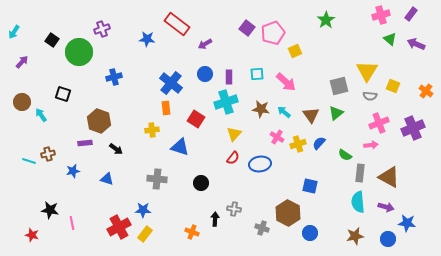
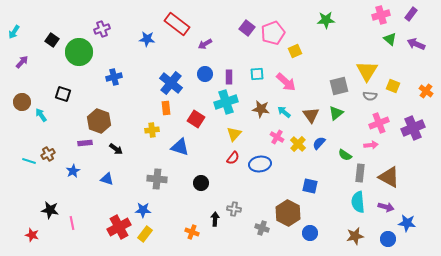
green star at (326, 20): rotated 30 degrees clockwise
yellow cross at (298, 144): rotated 28 degrees counterclockwise
brown cross at (48, 154): rotated 16 degrees counterclockwise
blue star at (73, 171): rotated 16 degrees counterclockwise
